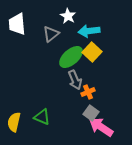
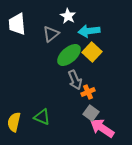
green ellipse: moved 2 px left, 2 px up
pink arrow: moved 1 px right, 1 px down
